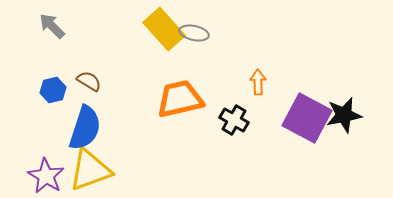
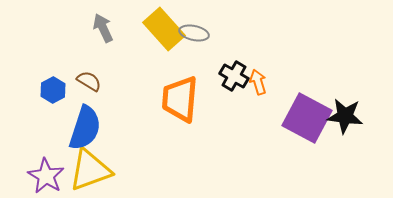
gray arrow: moved 51 px right, 2 px down; rotated 20 degrees clockwise
orange arrow: rotated 15 degrees counterclockwise
blue hexagon: rotated 15 degrees counterclockwise
orange trapezoid: rotated 72 degrees counterclockwise
black star: moved 1 px right, 1 px down; rotated 18 degrees clockwise
black cross: moved 44 px up
